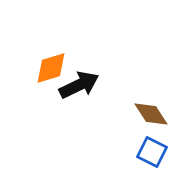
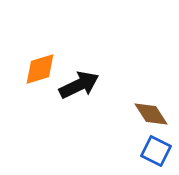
orange diamond: moved 11 px left, 1 px down
blue square: moved 4 px right, 1 px up
